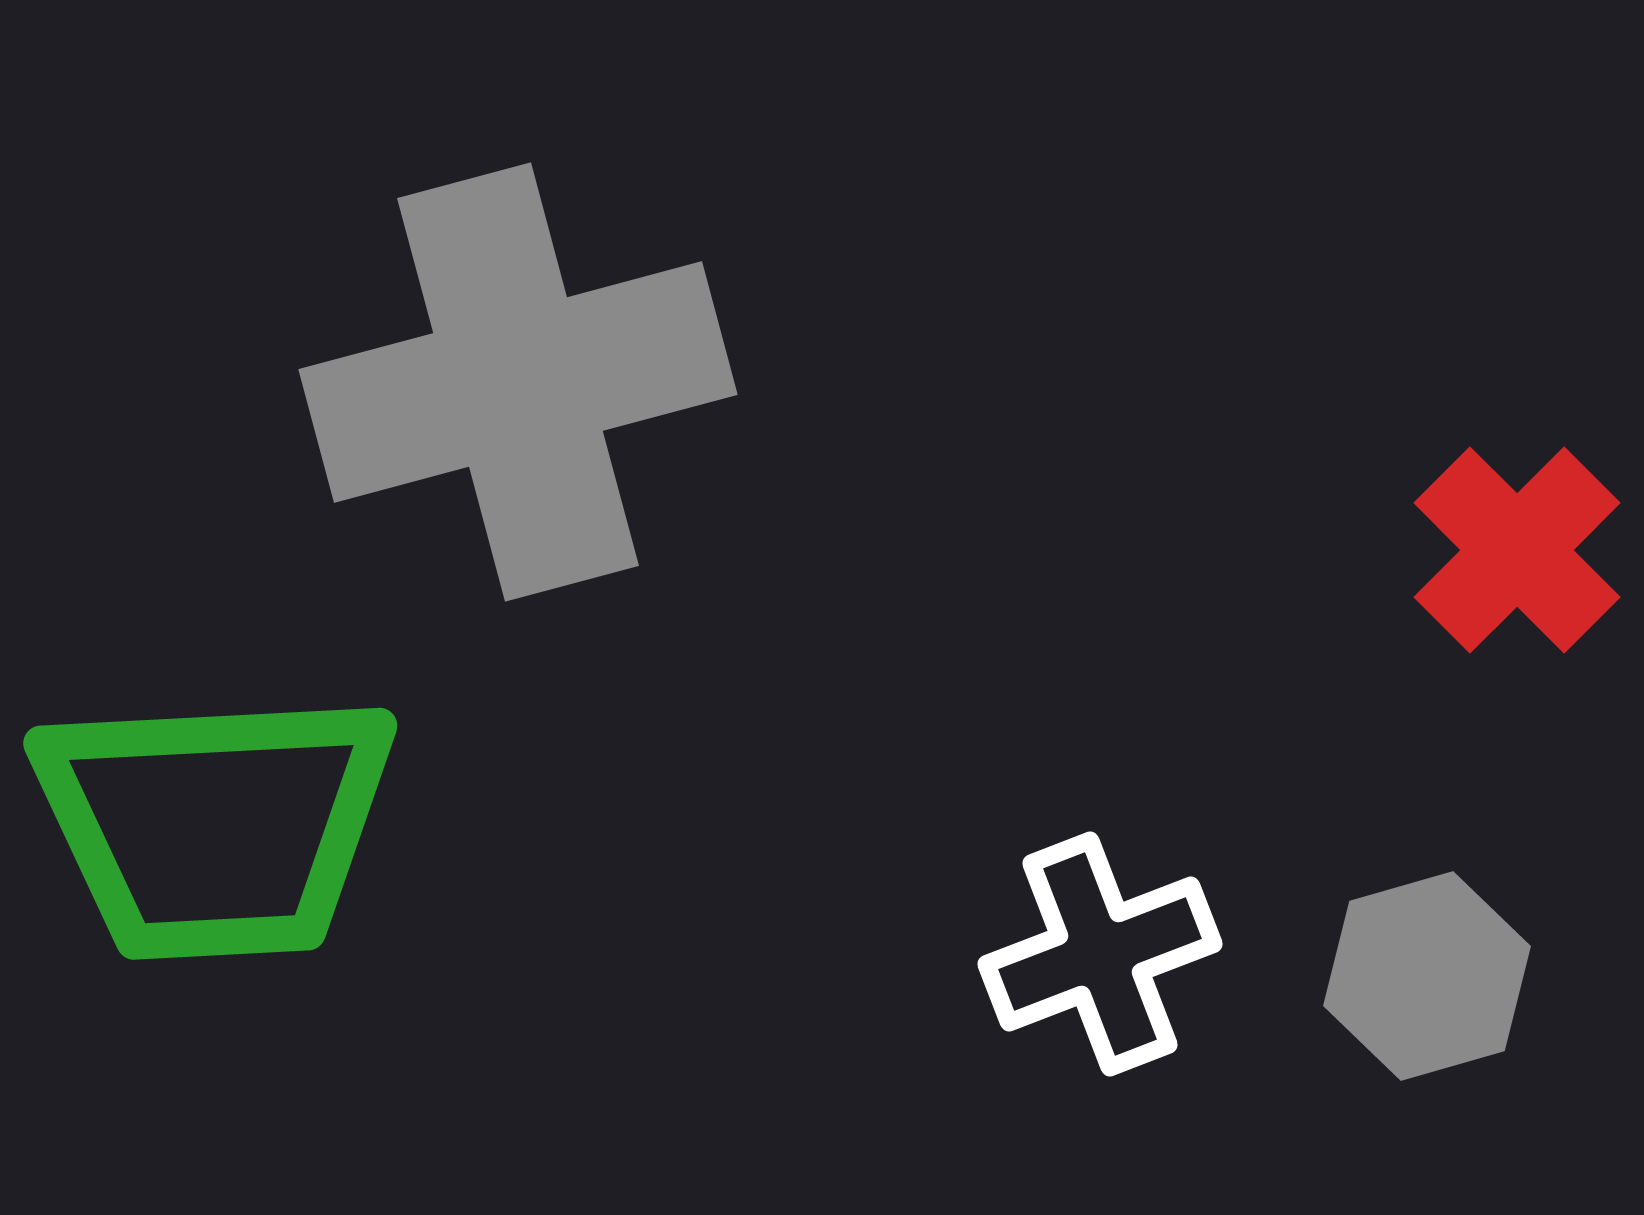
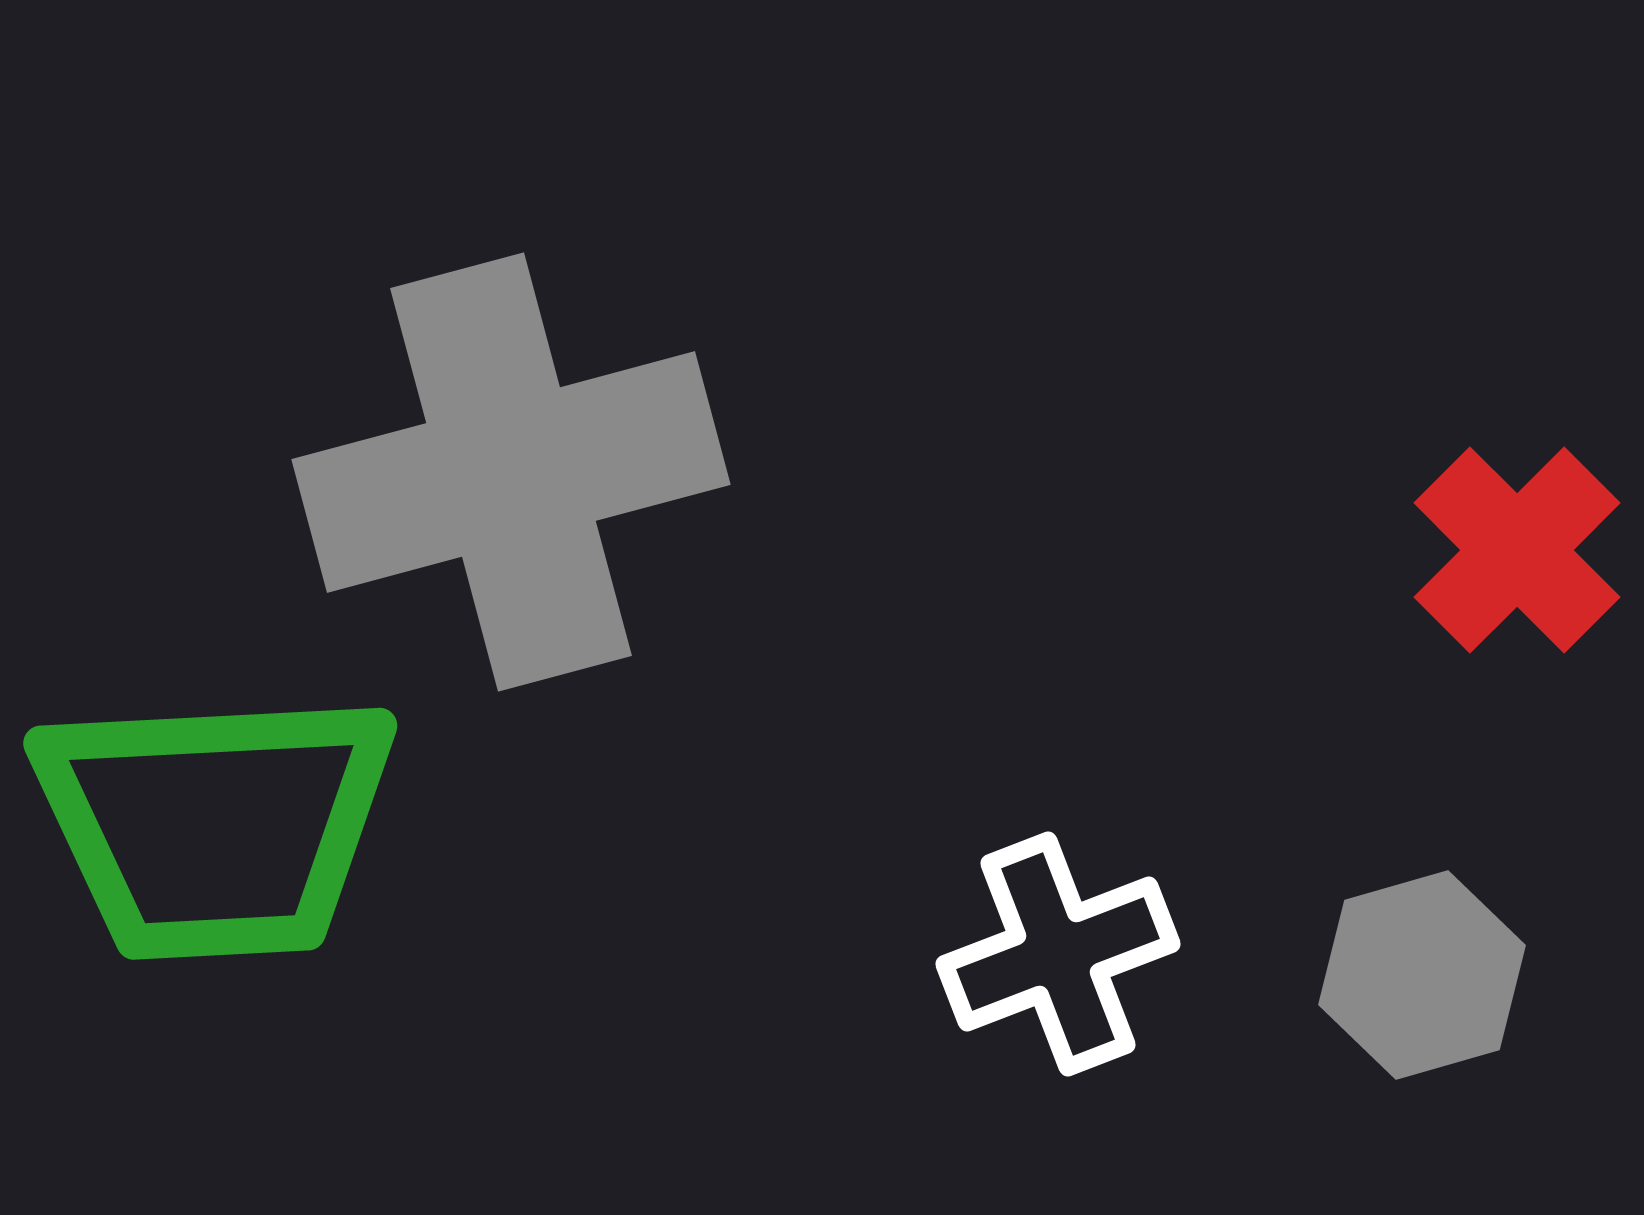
gray cross: moved 7 px left, 90 px down
white cross: moved 42 px left
gray hexagon: moved 5 px left, 1 px up
